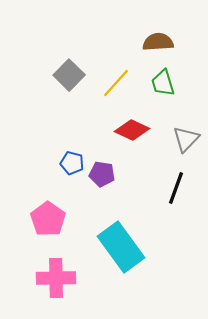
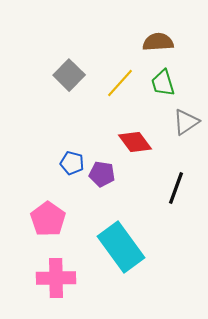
yellow line: moved 4 px right
red diamond: moved 3 px right, 12 px down; rotated 28 degrees clockwise
gray triangle: moved 17 px up; rotated 12 degrees clockwise
